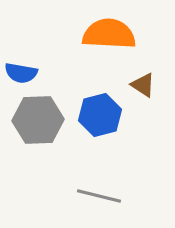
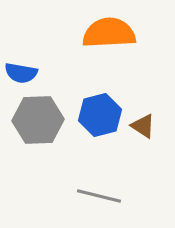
orange semicircle: moved 1 px up; rotated 6 degrees counterclockwise
brown triangle: moved 41 px down
